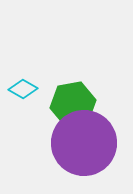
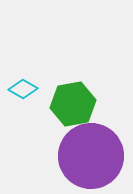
purple circle: moved 7 px right, 13 px down
